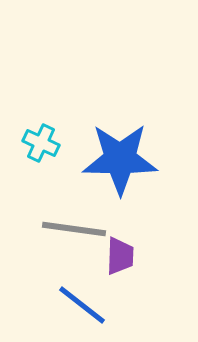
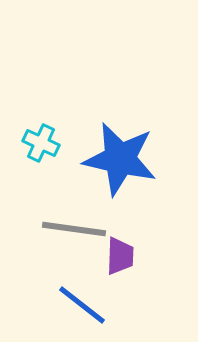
blue star: rotated 12 degrees clockwise
